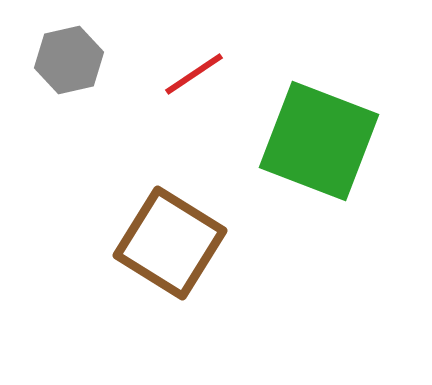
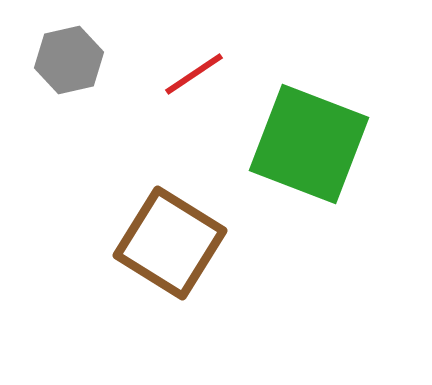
green square: moved 10 px left, 3 px down
